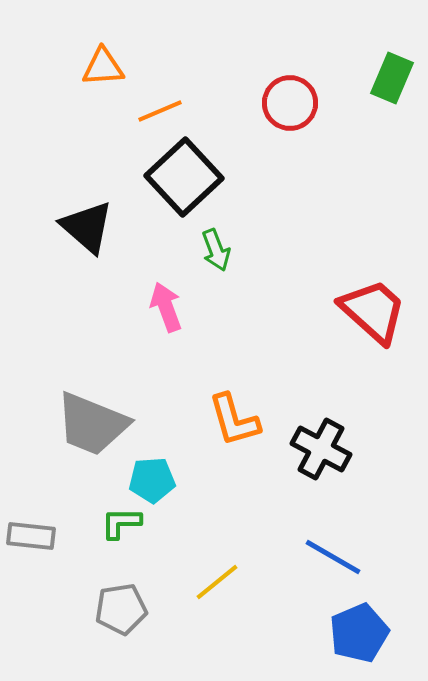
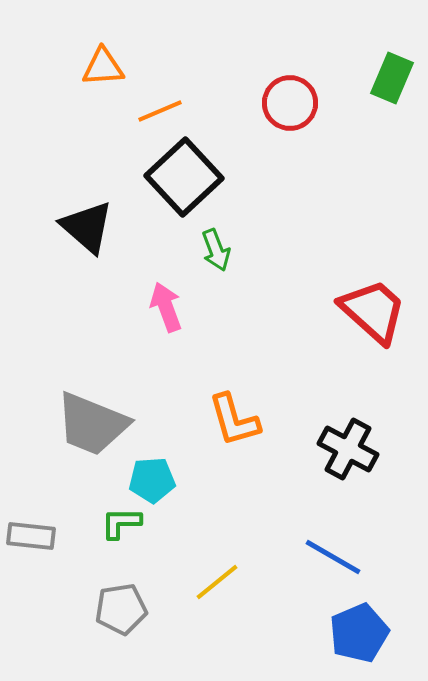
black cross: moved 27 px right
